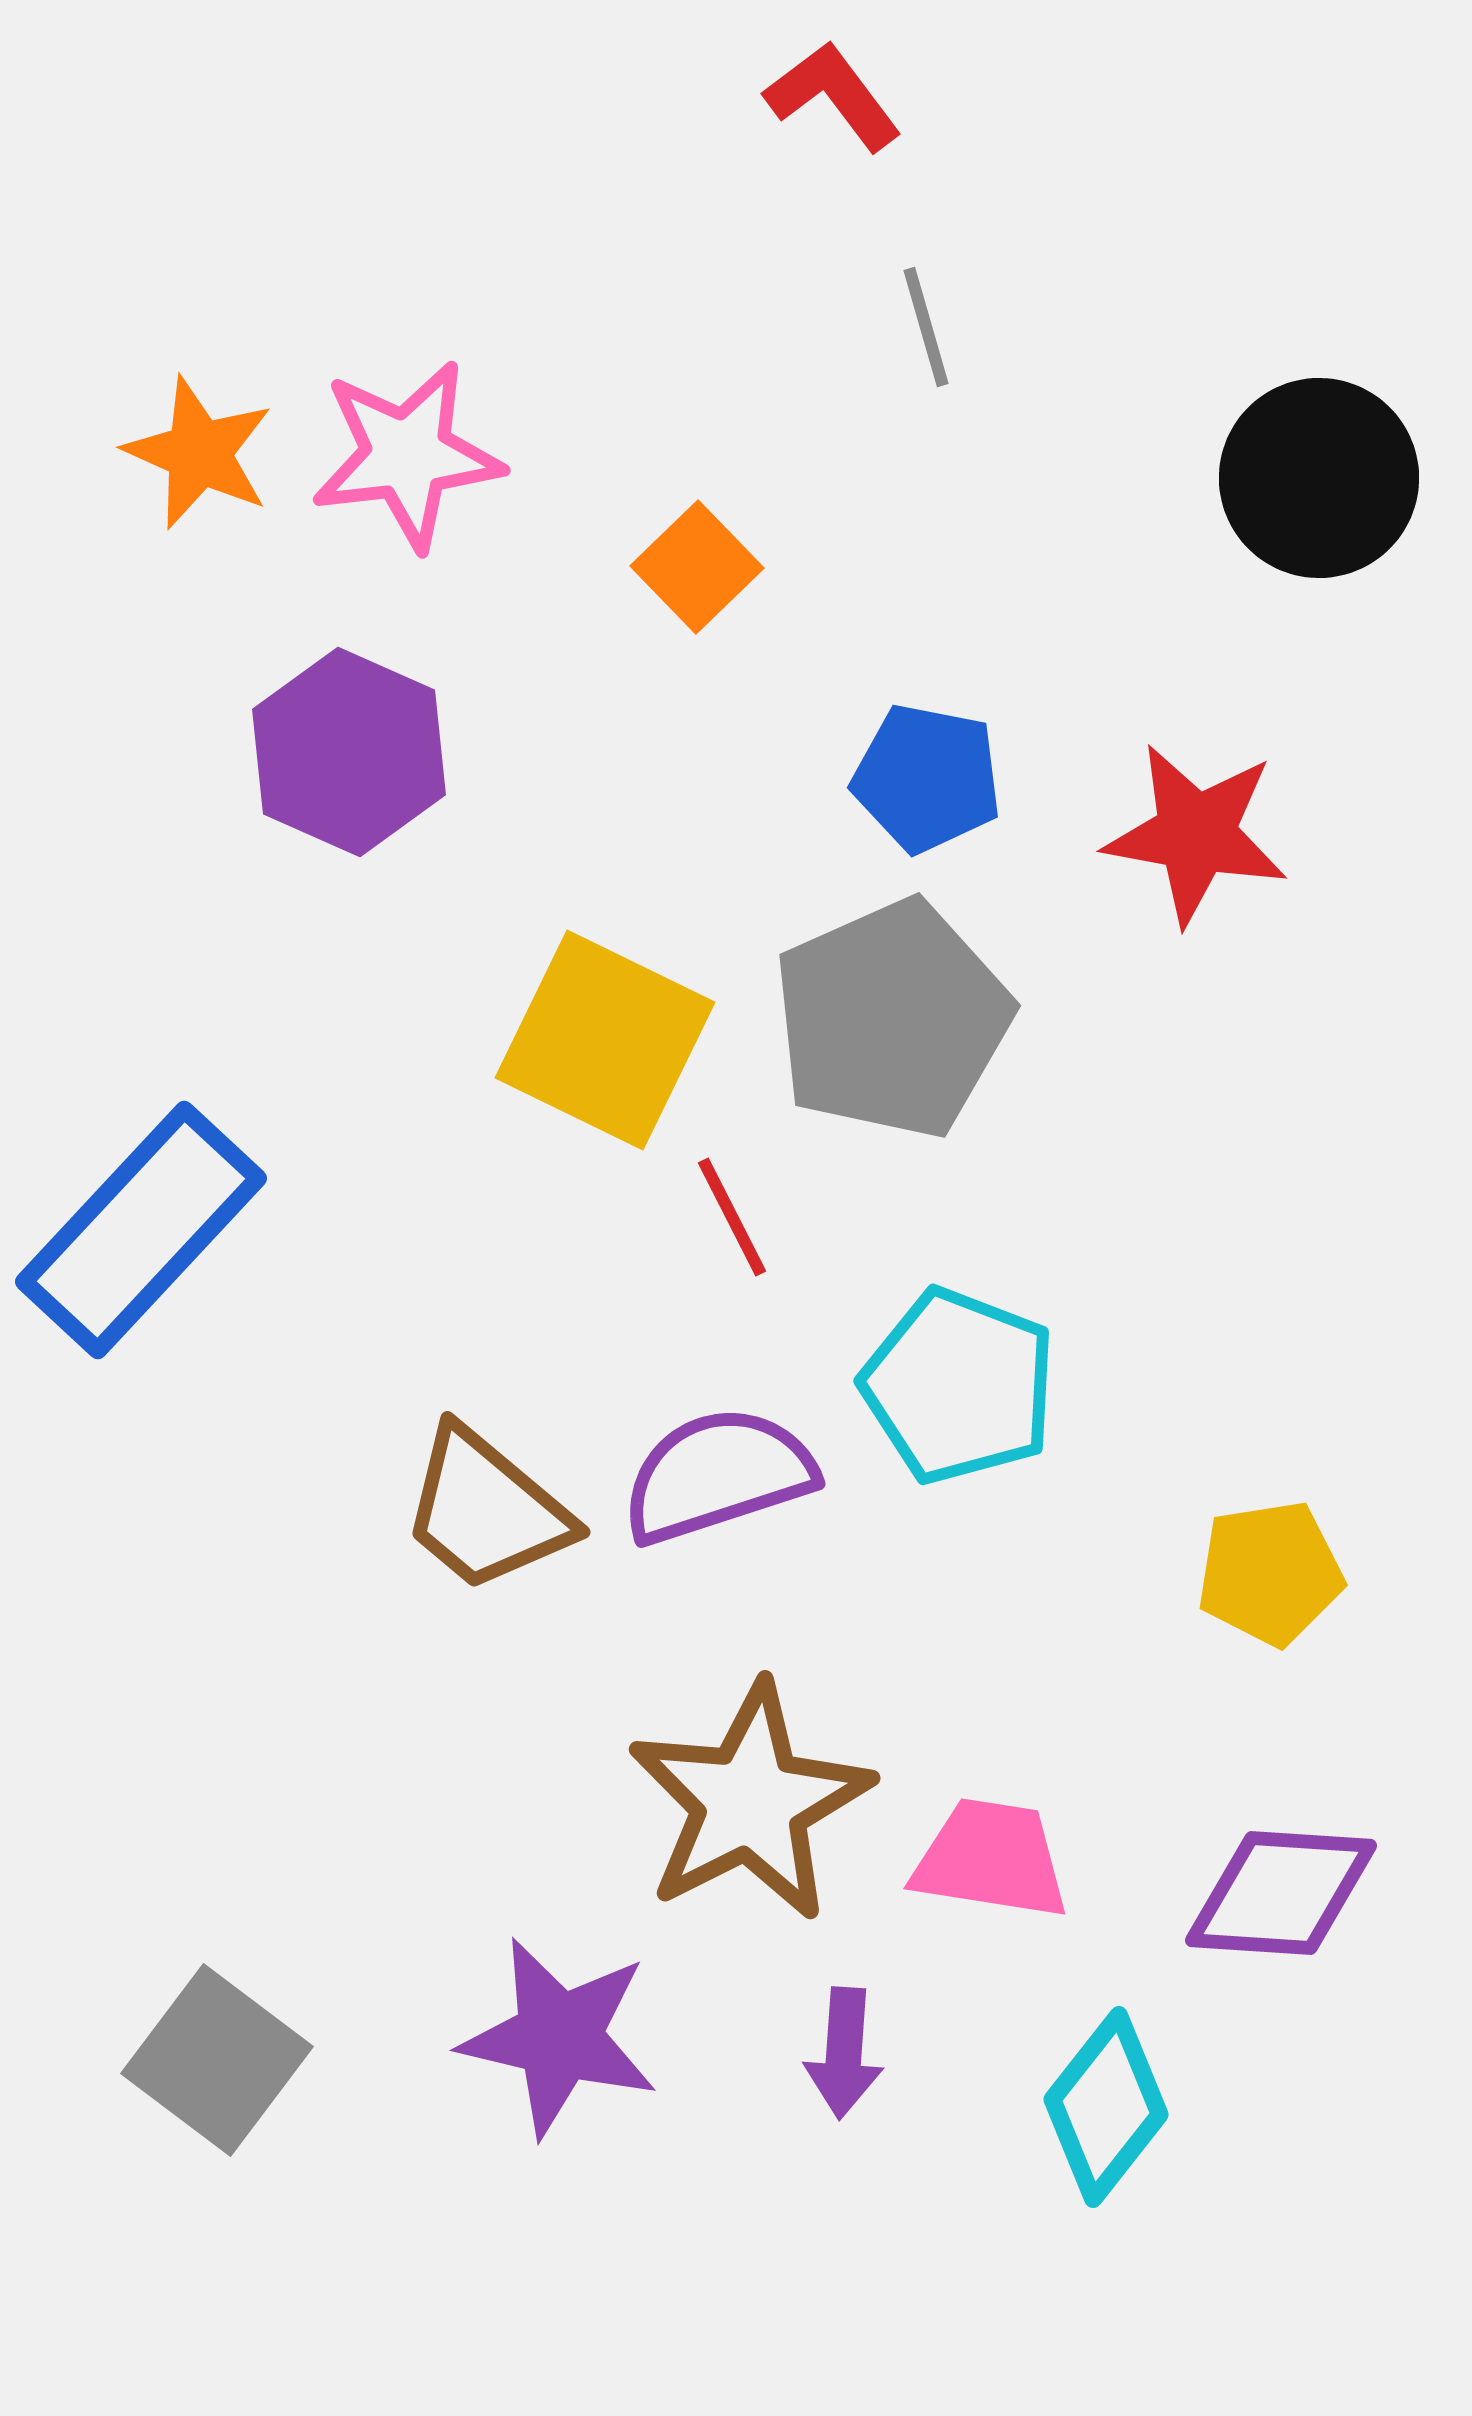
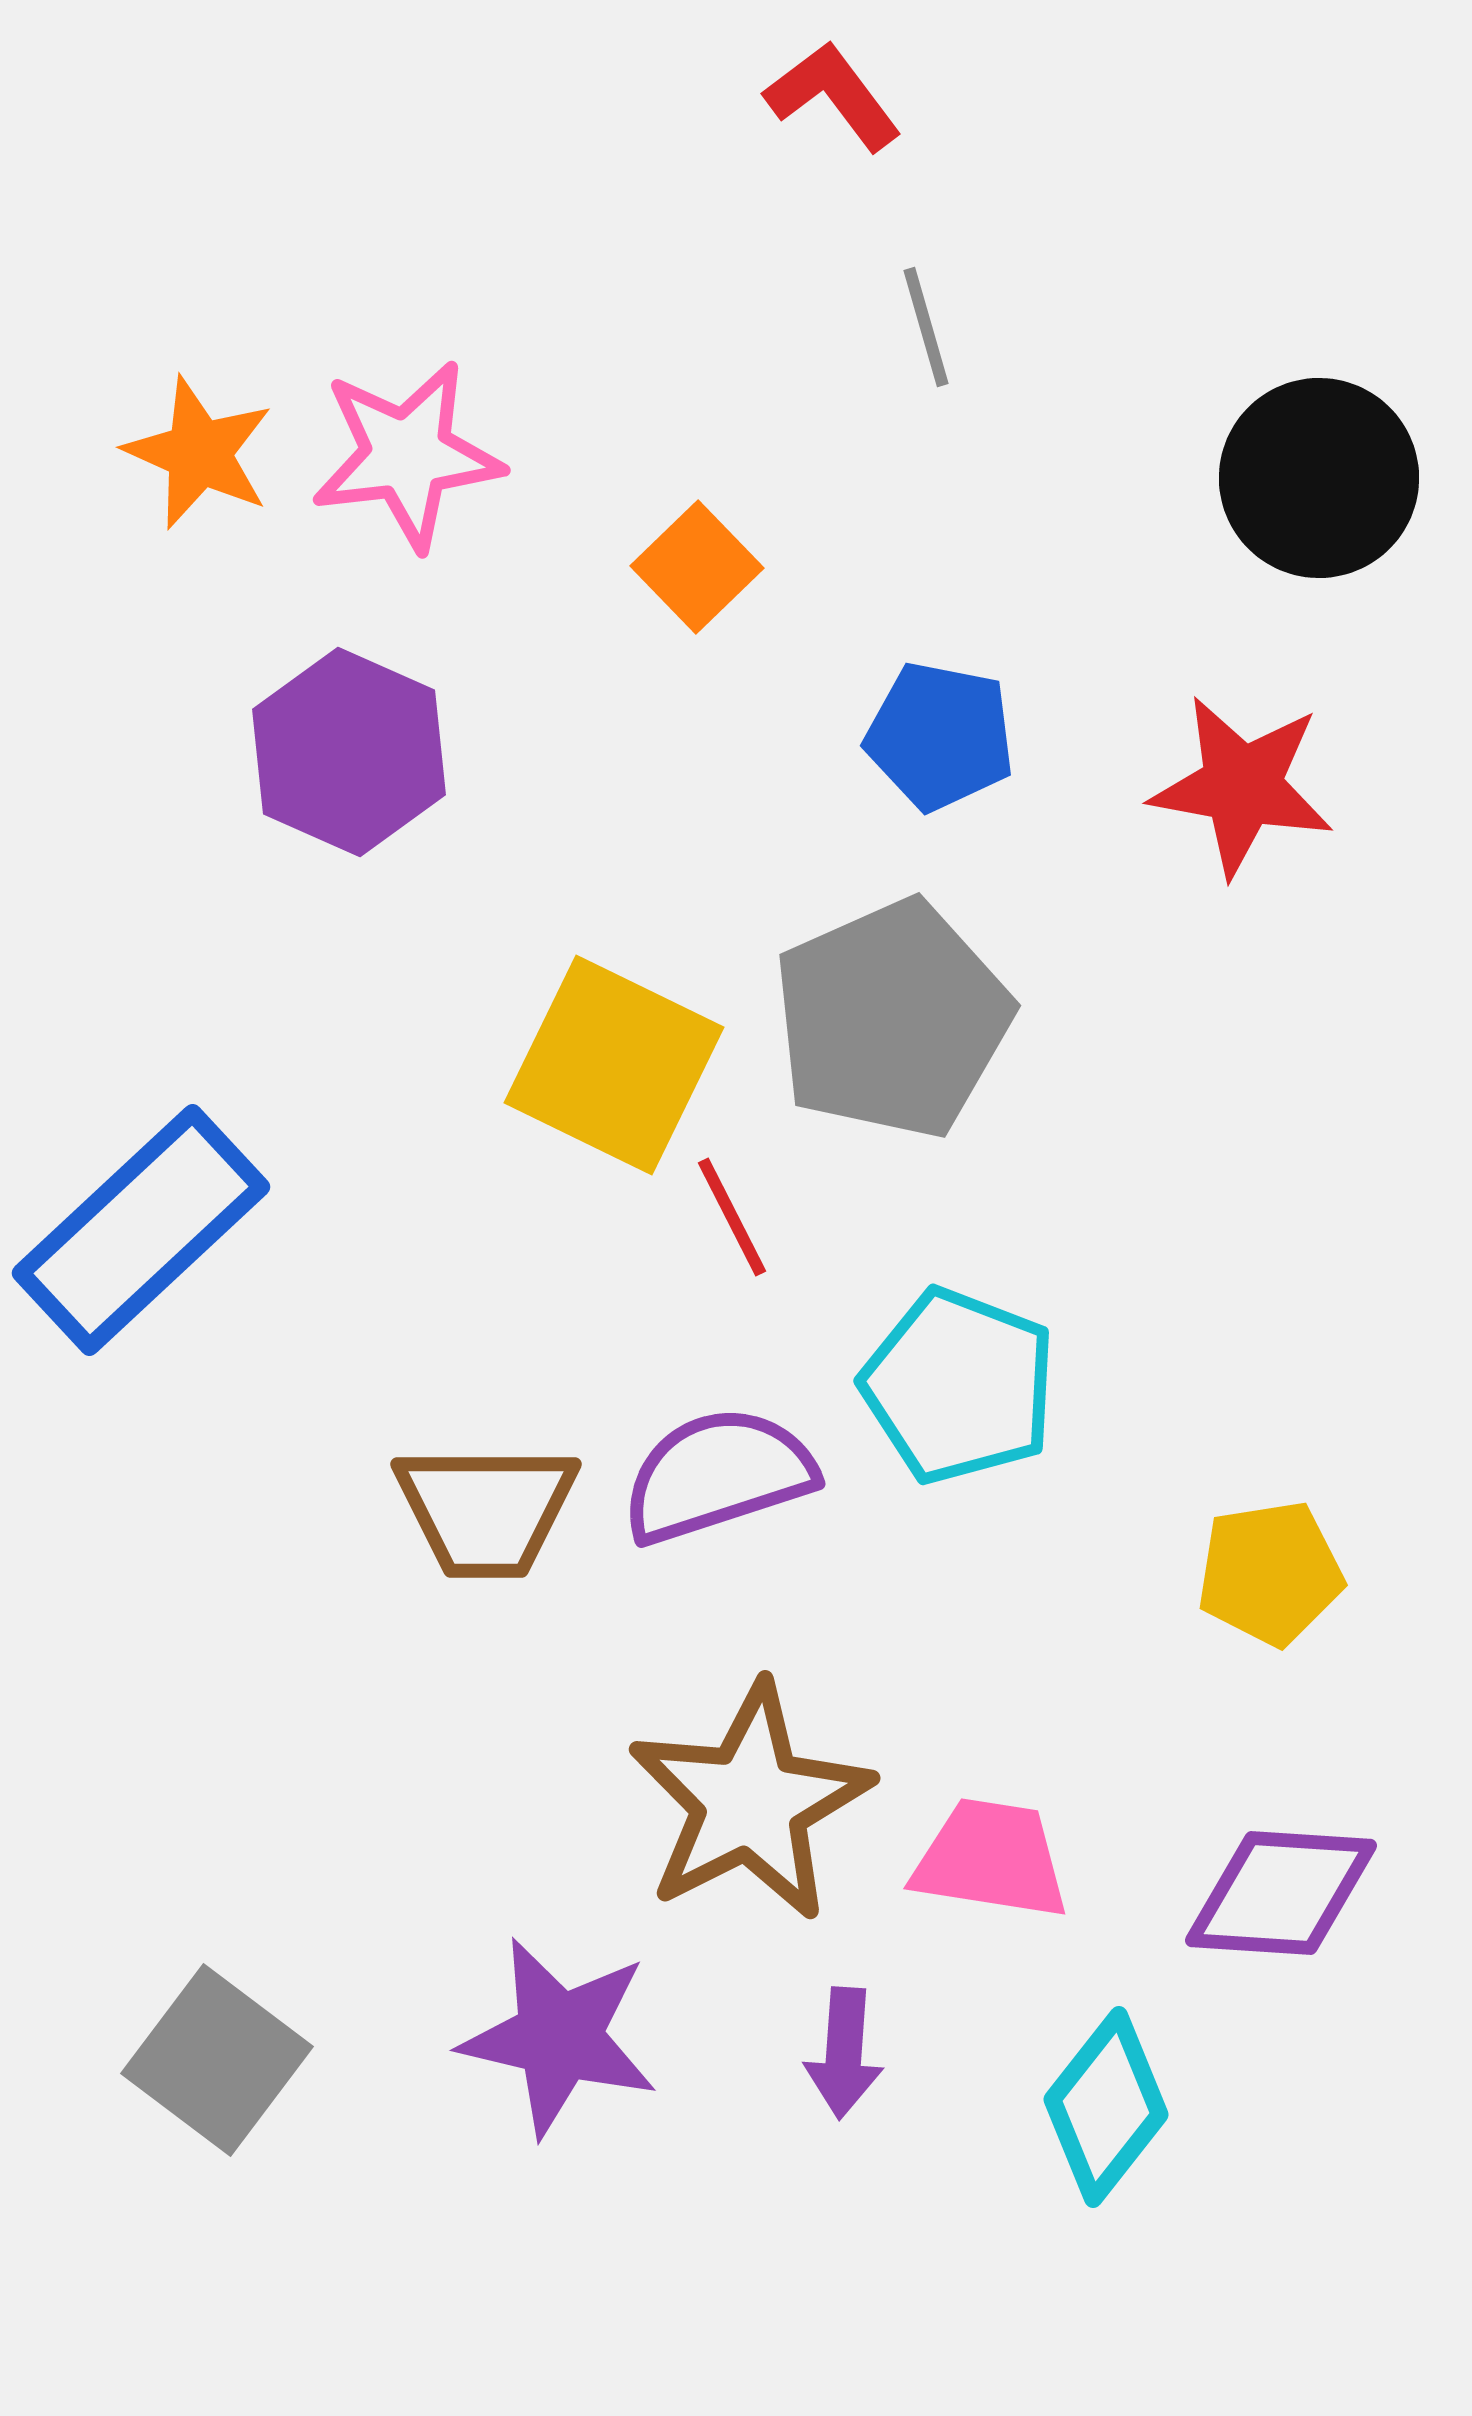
blue pentagon: moved 13 px right, 42 px up
red star: moved 46 px right, 48 px up
yellow square: moved 9 px right, 25 px down
blue rectangle: rotated 4 degrees clockwise
brown trapezoid: rotated 40 degrees counterclockwise
